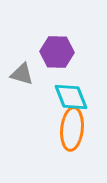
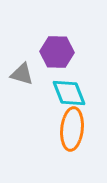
cyan diamond: moved 2 px left, 4 px up
